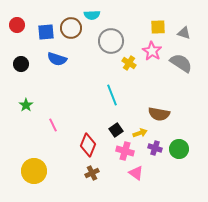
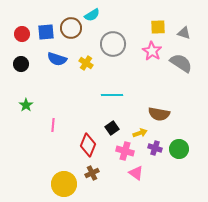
cyan semicircle: rotated 28 degrees counterclockwise
red circle: moved 5 px right, 9 px down
gray circle: moved 2 px right, 3 px down
yellow cross: moved 43 px left
cyan line: rotated 70 degrees counterclockwise
pink line: rotated 32 degrees clockwise
black square: moved 4 px left, 2 px up
yellow circle: moved 30 px right, 13 px down
